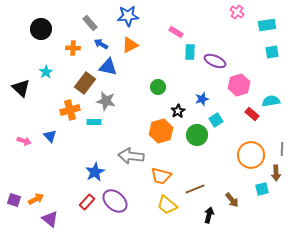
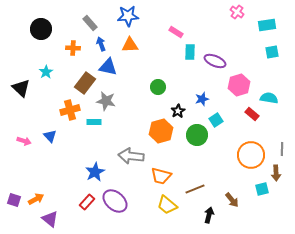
blue arrow at (101, 44): rotated 40 degrees clockwise
orange triangle at (130, 45): rotated 24 degrees clockwise
cyan semicircle at (271, 101): moved 2 px left, 3 px up; rotated 18 degrees clockwise
